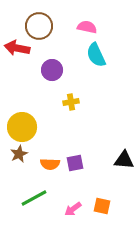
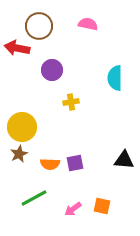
pink semicircle: moved 1 px right, 3 px up
cyan semicircle: moved 19 px right, 23 px down; rotated 25 degrees clockwise
